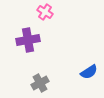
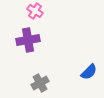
pink cross: moved 10 px left, 1 px up
blue semicircle: rotated 12 degrees counterclockwise
